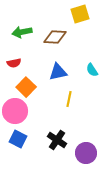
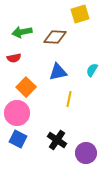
red semicircle: moved 5 px up
cyan semicircle: rotated 64 degrees clockwise
pink circle: moved 2 px right, 2 px down
